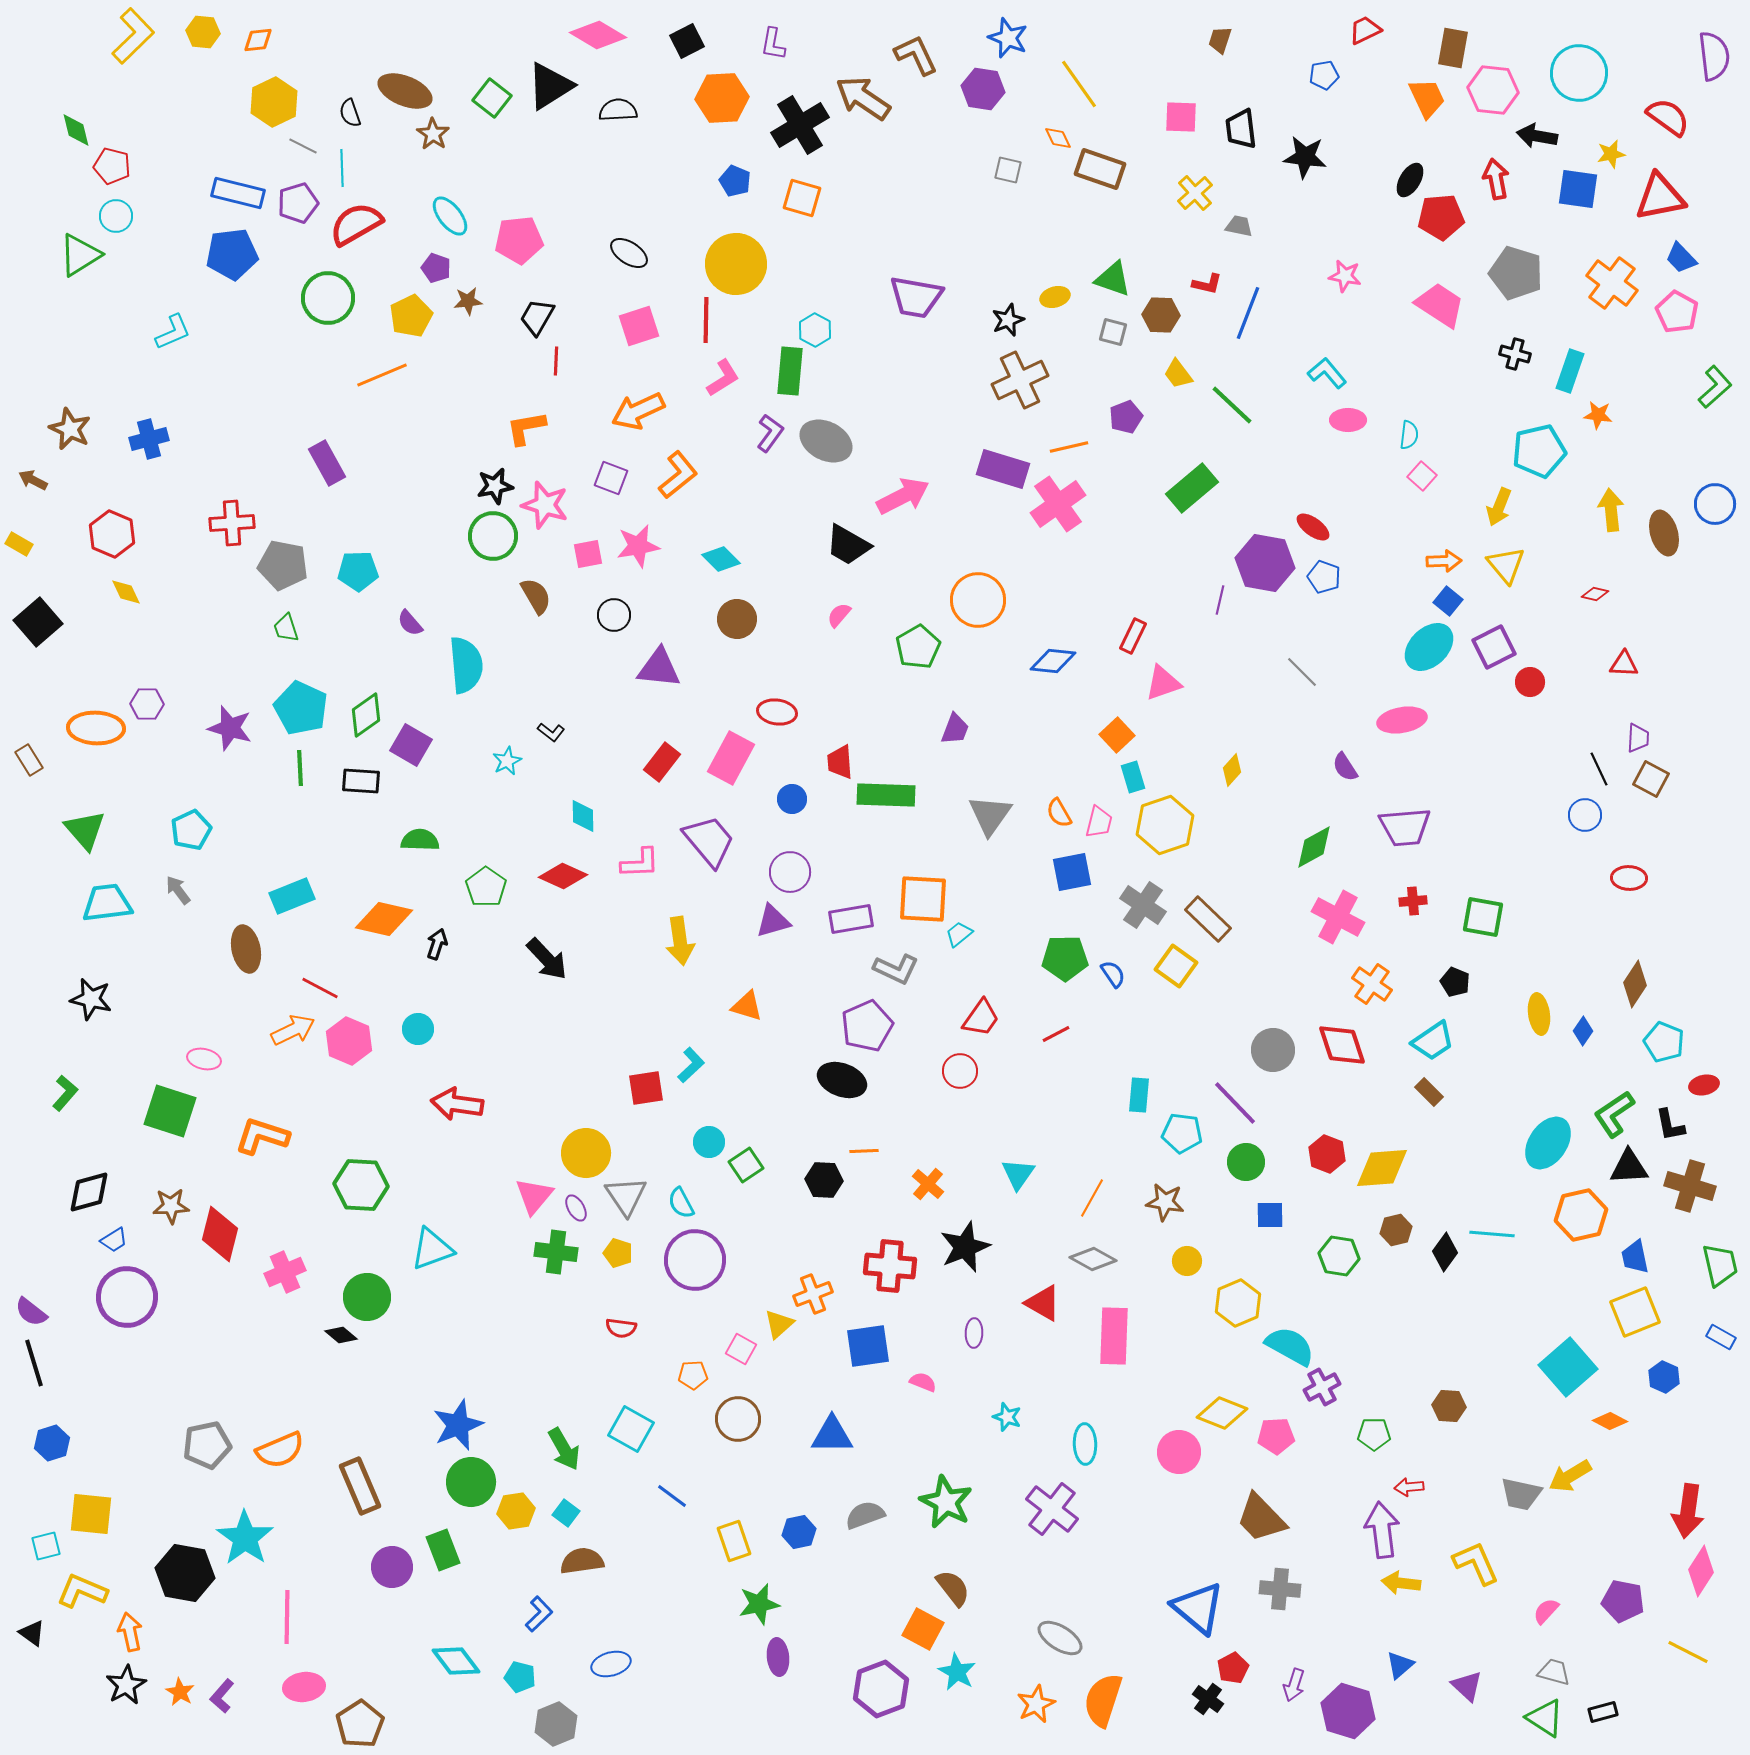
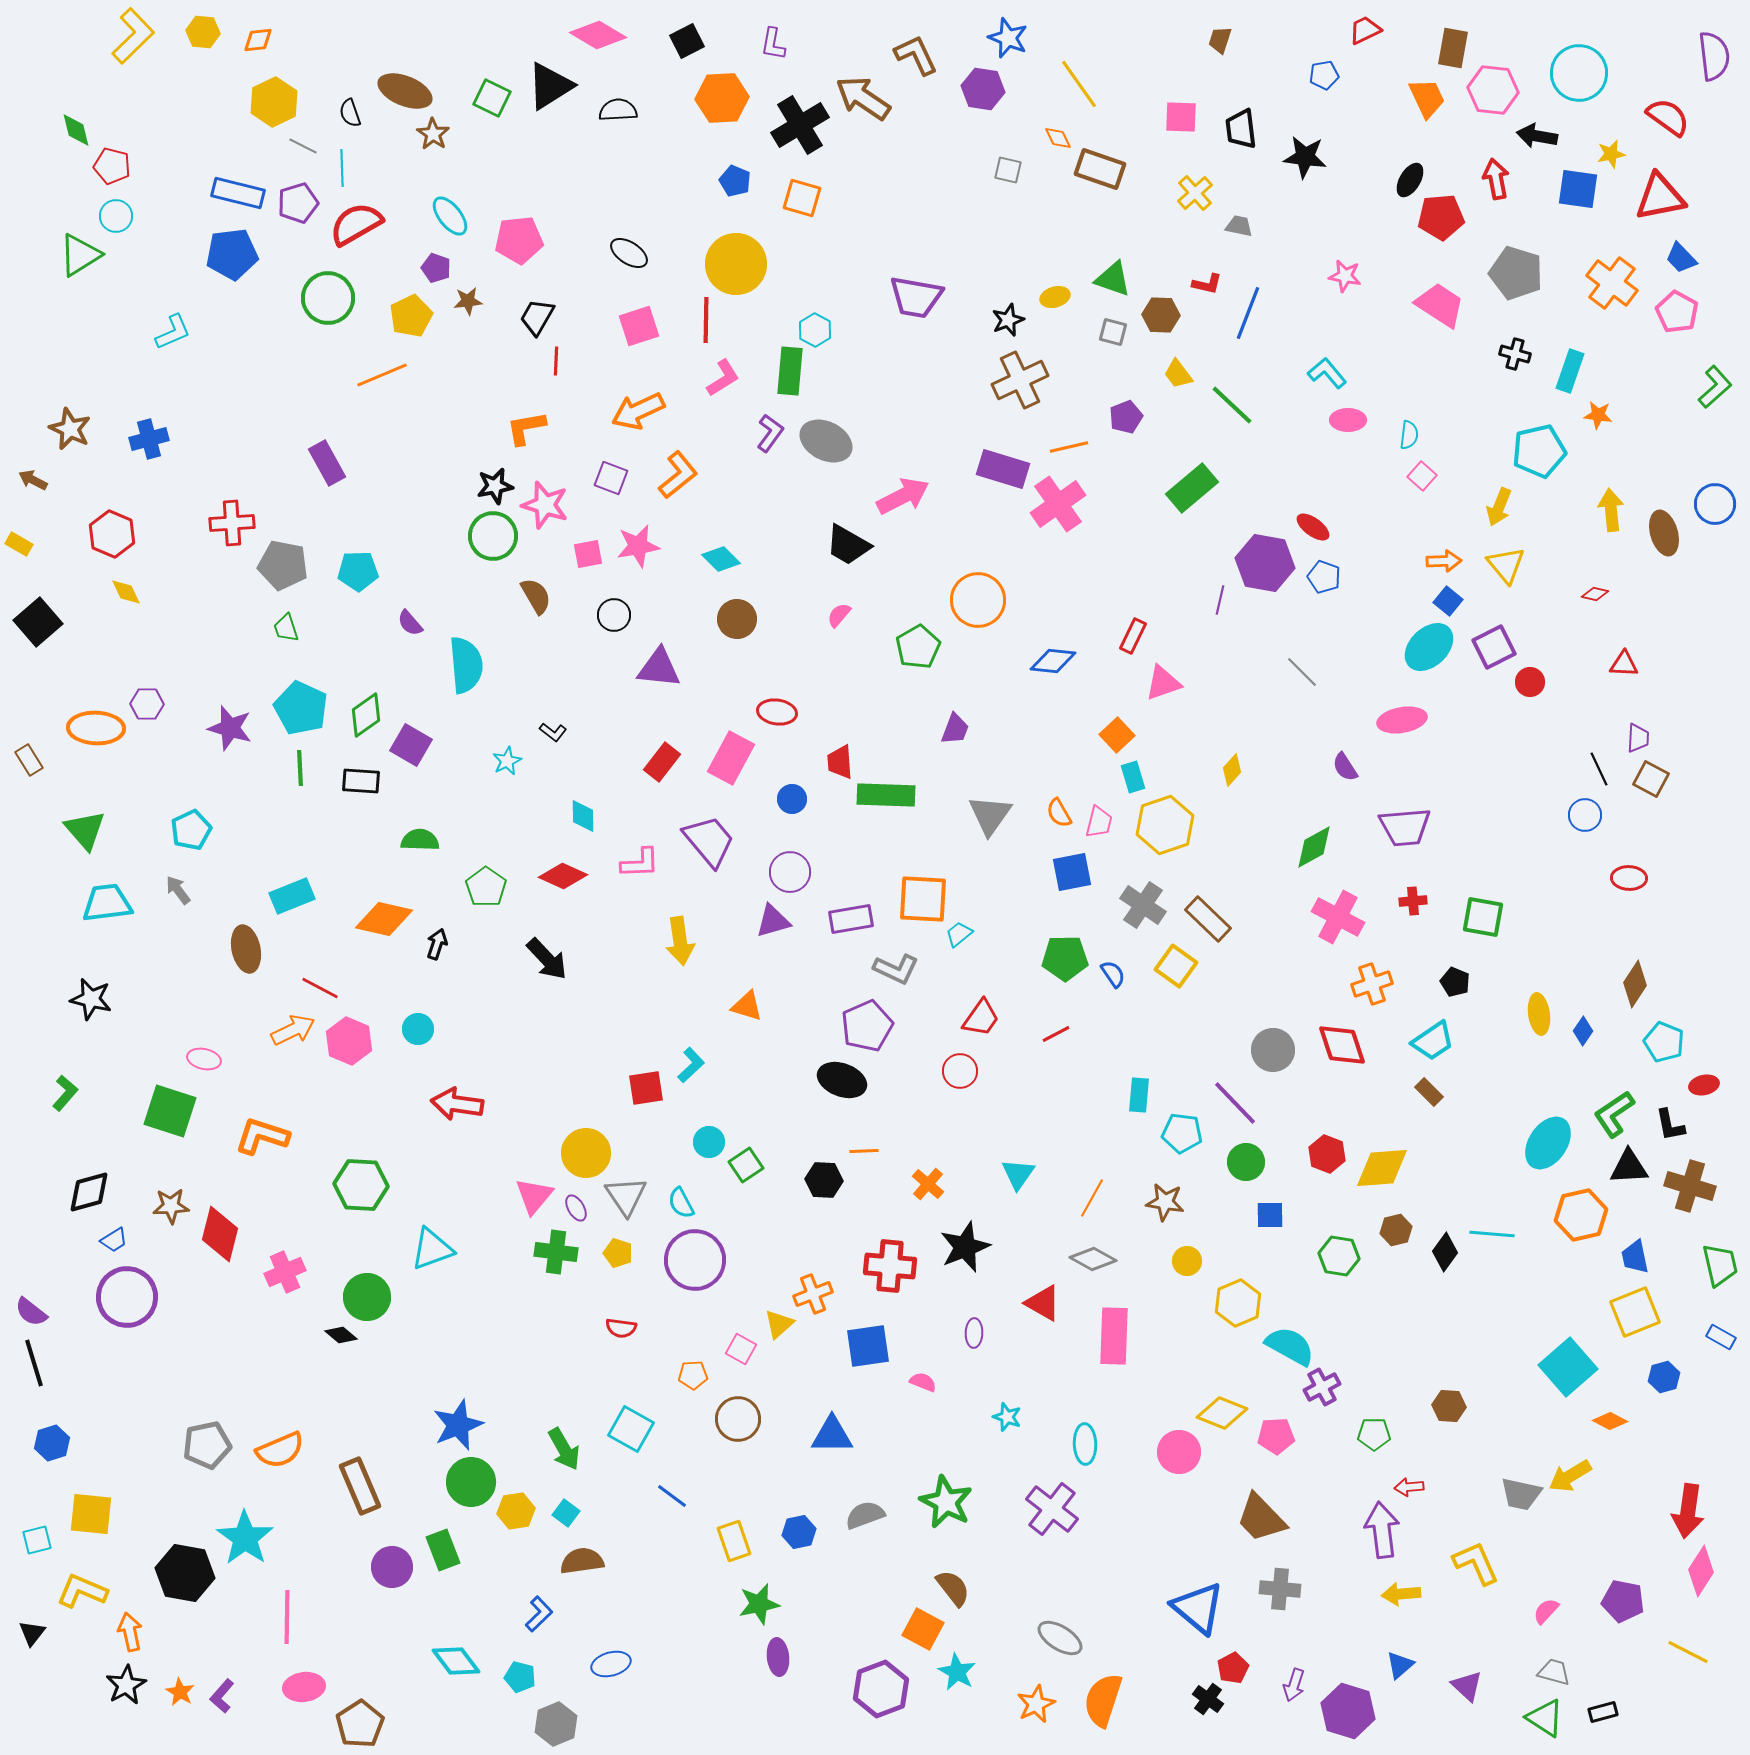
green square at (492, 98): rotated 12 degrees counterclockwise
black L-shape at (551, 732): moved 2 px right
orange cross at (1372, 984): rotated 36 degrees clockwise
blue hexagon at (1664, 1377): rotated 20 degrees clockwise
cyan square at (46, 1546): moved 9 px left, 6 px up
yellow arrow at (1401, 1583): moved 11 px down; rotated 12 degrees counterclockwise
black triangle at (32, 1633): rotated 32 degrees clockwise
